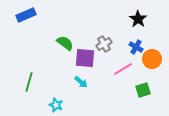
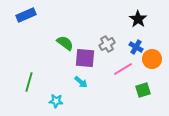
gray cross: moved 3 px right
cyan star: moved 4 px up; rotated 16 degrees counterclockwise
